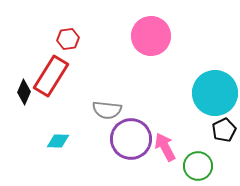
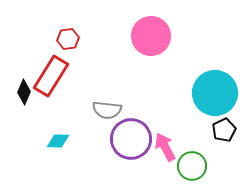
green circle: moved 6 px left
